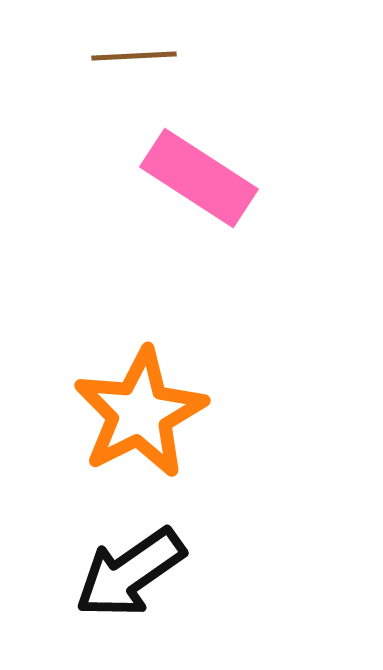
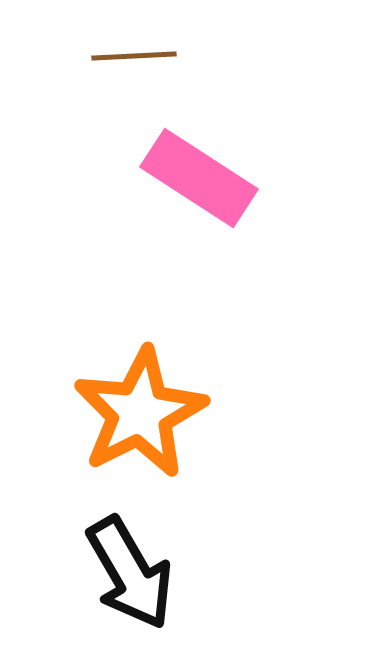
black arrow: rotated 85 degrees counterclockwise
